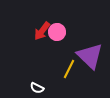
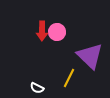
red arrow: rotated 36 degrees counterclockwise
yellow line: moved 9 px down
